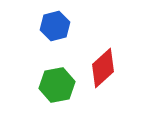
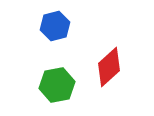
red diamond: moved 6 px right, 1 px up
